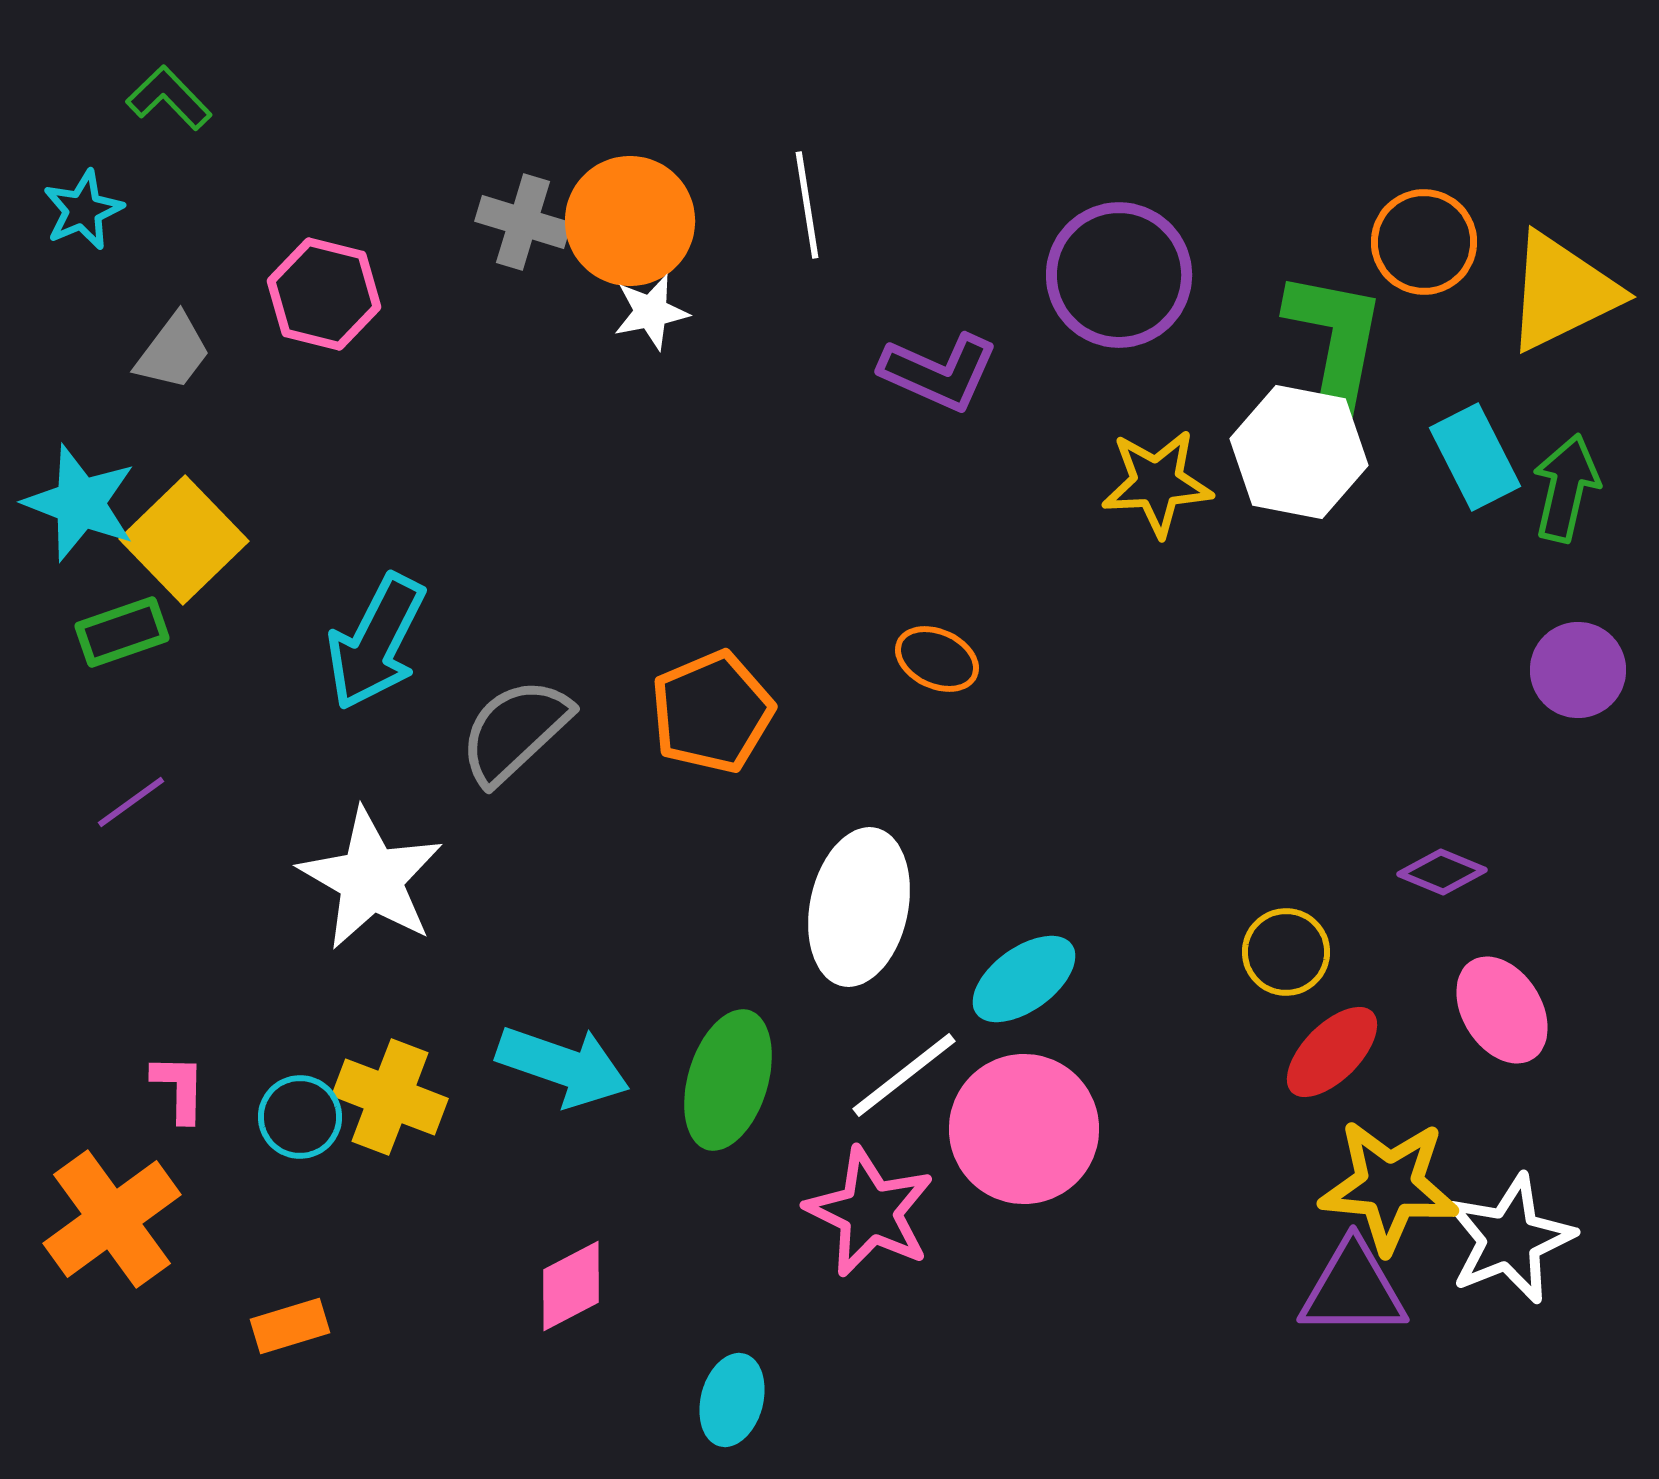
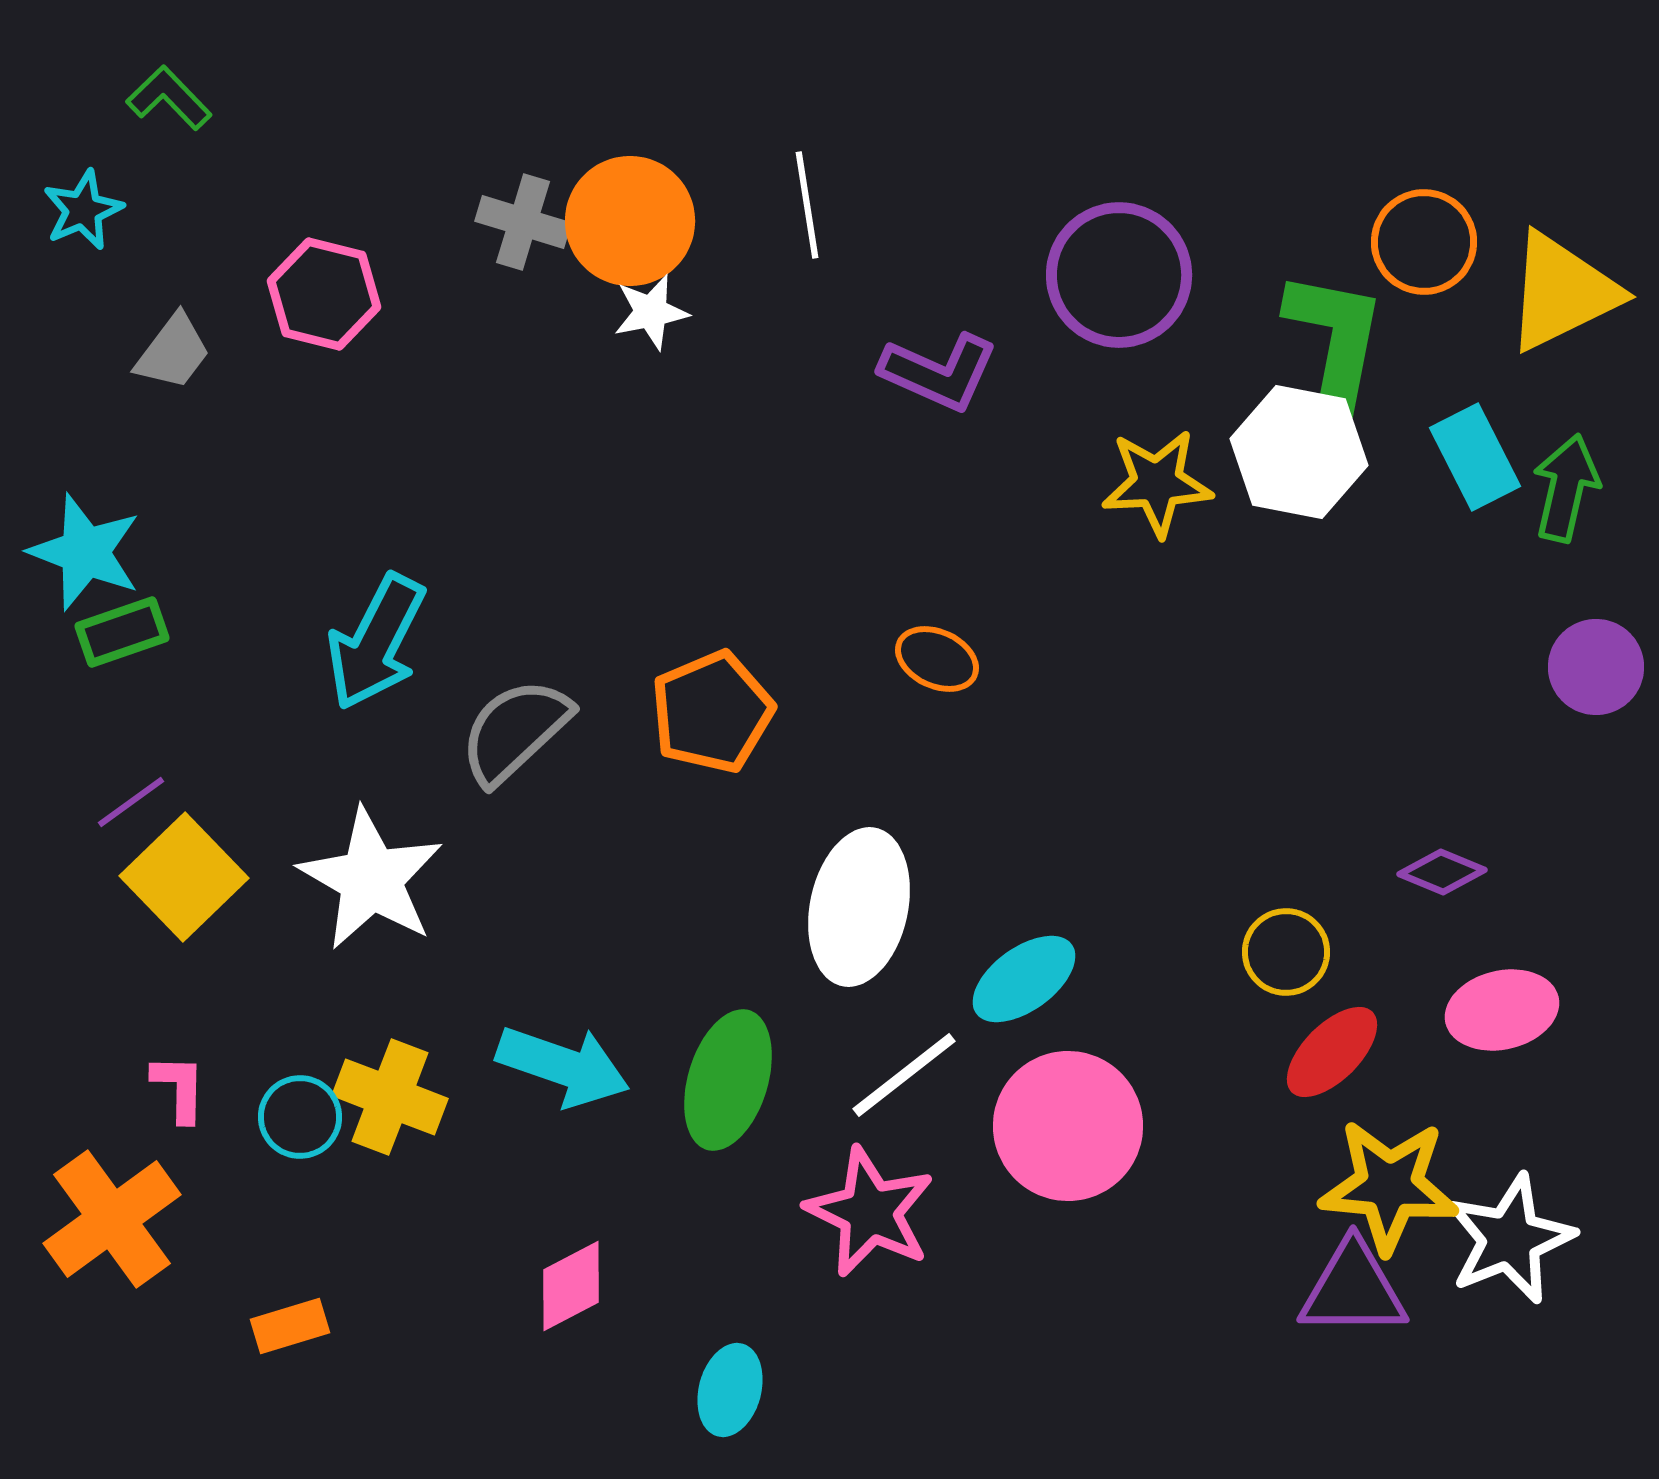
cyan star at (80, 503): moved 5 px right, 49 px down
yellow square at (184, 540): moved 337 px down
purple circle at (1578, 670): moved 18 px right, 3 px up
pink ellipse at (1502, 1010): rotated 71 degrees counterclockwise
pink circle at (1024, 1129): moved 44 px right, 3 px up
cyan ellipse at (732, 1400): moved 2 px left, 10 px up
